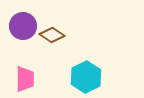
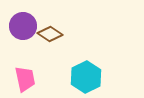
brown diamond: moved 2 px left, 1 px up
pink trapezoid: rotated 12 degrees counterclockwise
